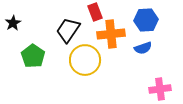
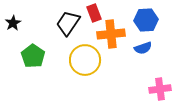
red rectangle: moved 1 px left, 1 px down
black trapezoid: moved 7 px up
